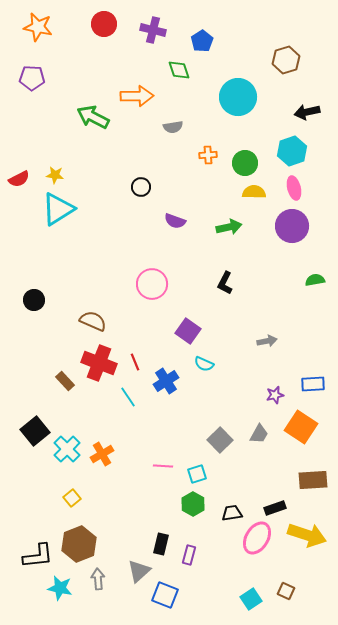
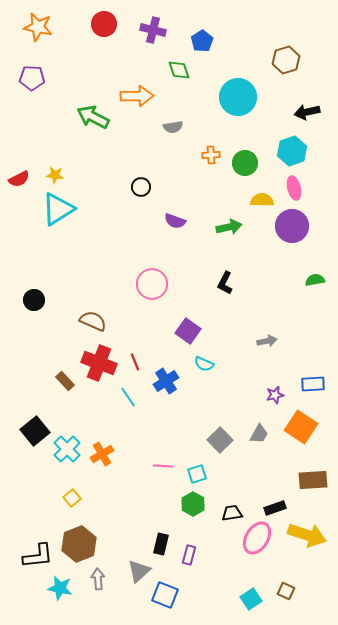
orange cross at (208, 155): moved 3 px right
yellow semicircle at (254, 192): moved 8 px right, 8 px down
